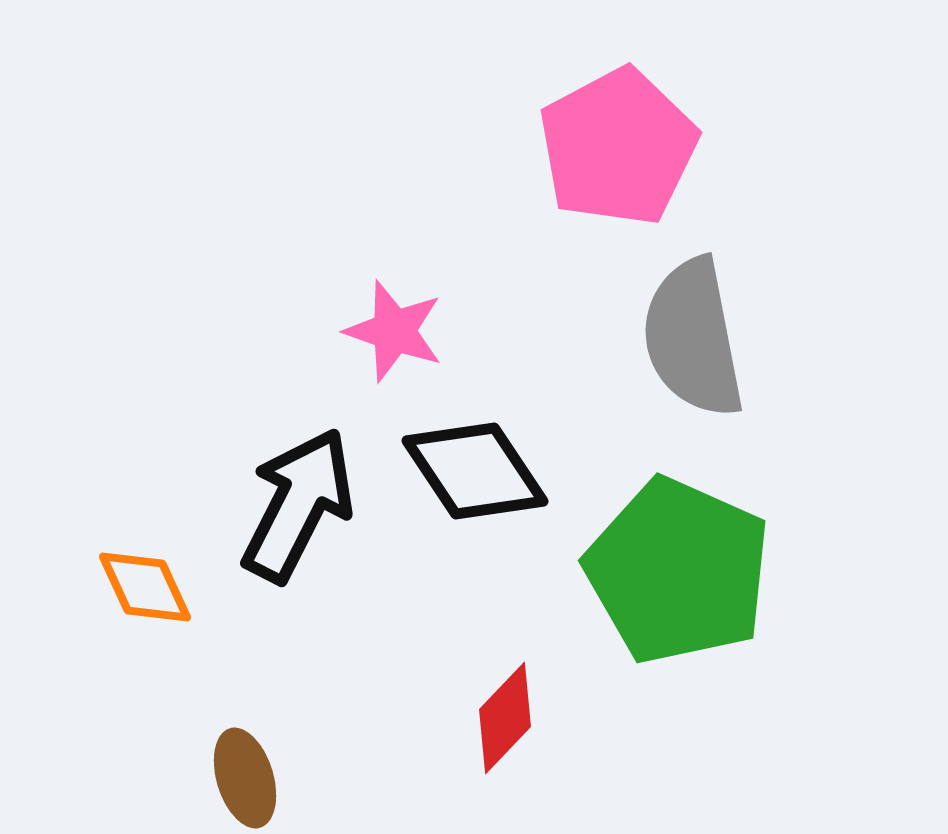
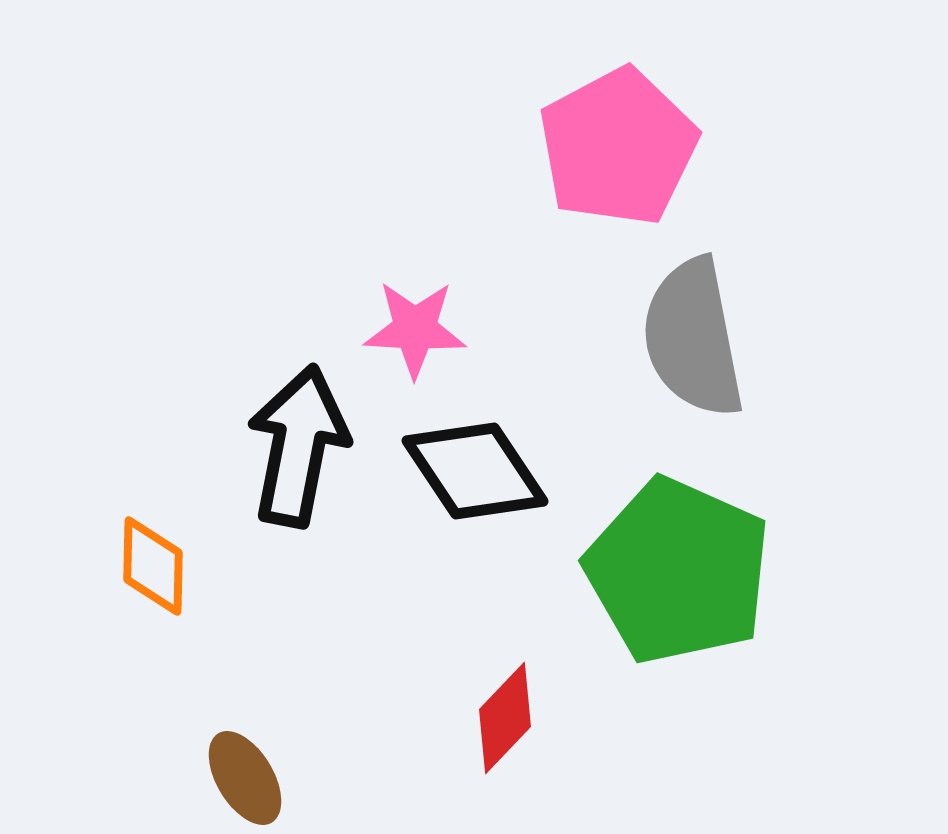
pink star: moved 21 px right, 2 px up; rotated 16 degrees counterclockwise
black arrow: moved 59 px up; rotated 16 degrees counterclockwise
orange diamond: moved 8 px right, 21 px up; rotated 26 degrees clockwise
brown ellipse: rotated 14 degrees counterclockwise
